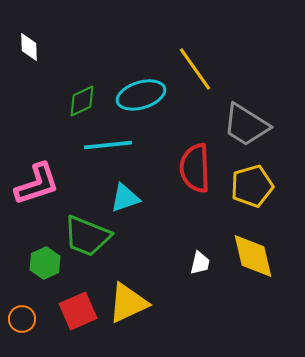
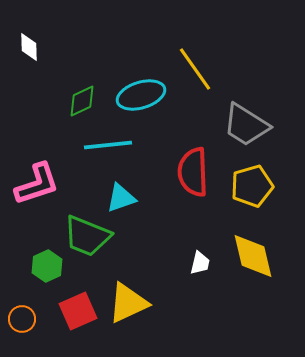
red semicircle: moved 2 px left, 4 px down
cyan triangle: moved 4 px left
green hexagon: moved 2 px right, 3 px down
